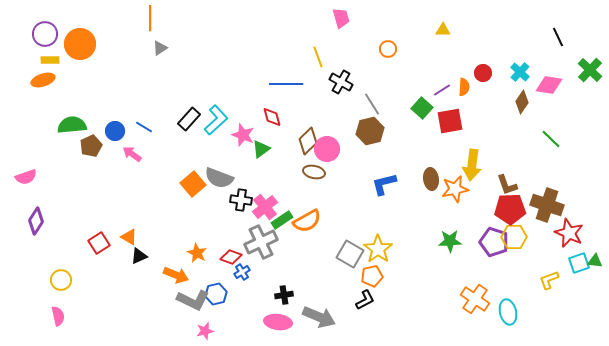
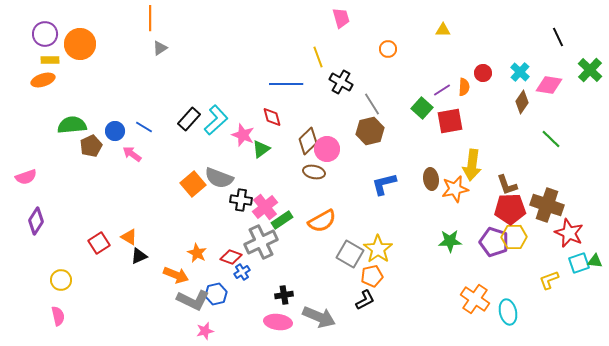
orange semicircle at (307, 221): moved 15 px right
